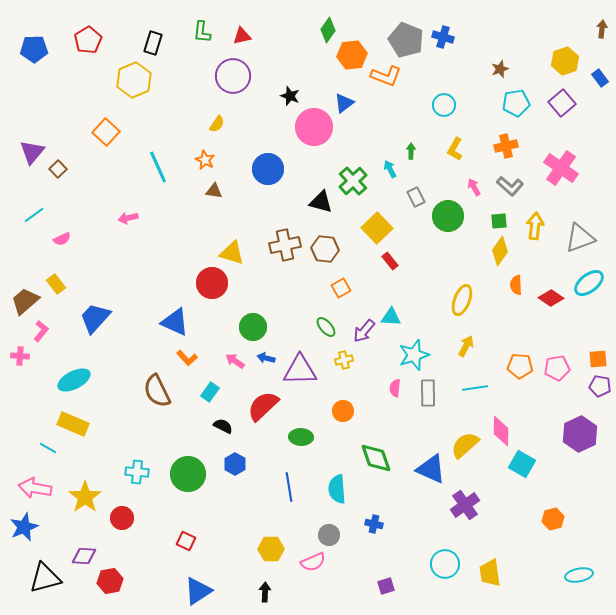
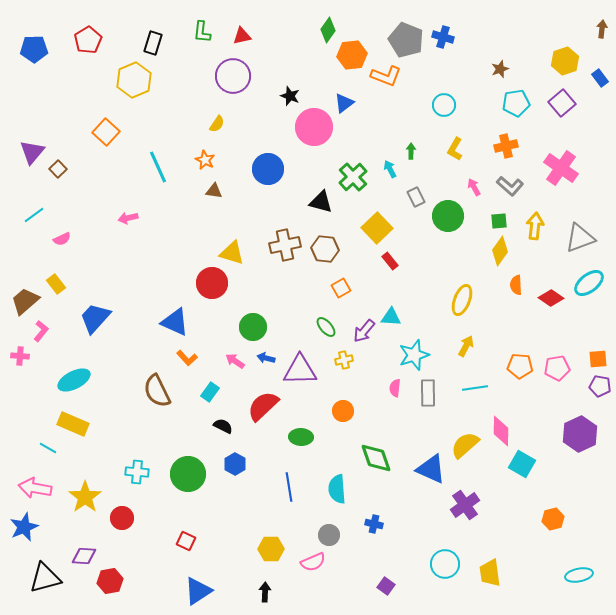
green cross at (353, 181): moved 4 px up
purple square at (386, 586): rotated 36 degrees counterclockwise
